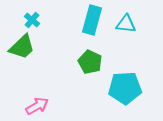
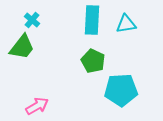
cyan rectangle: rotated 12 degrees counterclockwise
cyan triangle: rotated 15 degrees counterclockwise
green trapezoid: rotated 8 degrees counterclockwise
green pentagon: moved 3 px right, 1 px up
cyan pentagon: moved 4 px left, 2 px down
